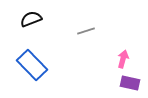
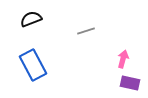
blue rectangle: moved 1 px right; rotated 16 degrees clockwise
